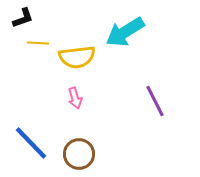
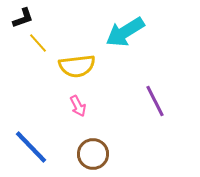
yellow line: rotated 45 degrees clockwise
yellow semicircle: moved 9 px down
pink arrow: moved 3 px right, 8 px down; rotated 10 degrees counterclockwise
blue line: moved 4 px down
brown circle: moved 14 px right
